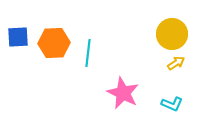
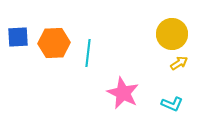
yellow arrow: moved 3 px right
